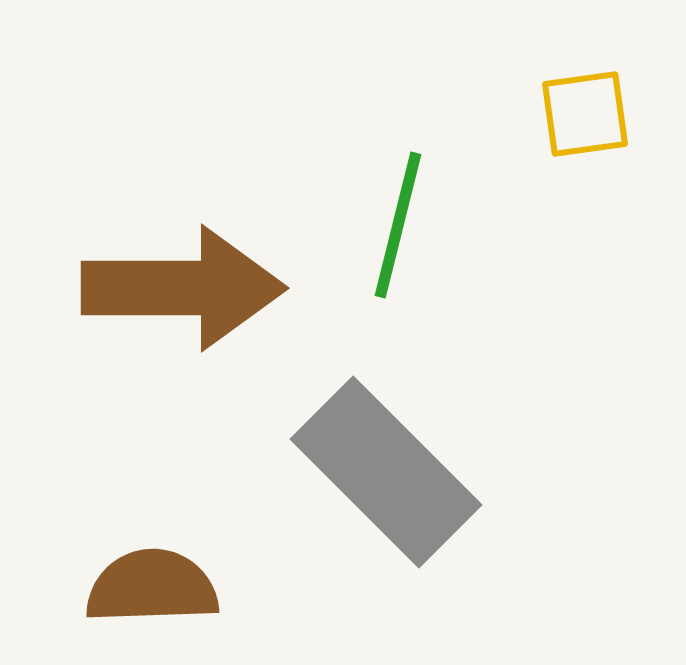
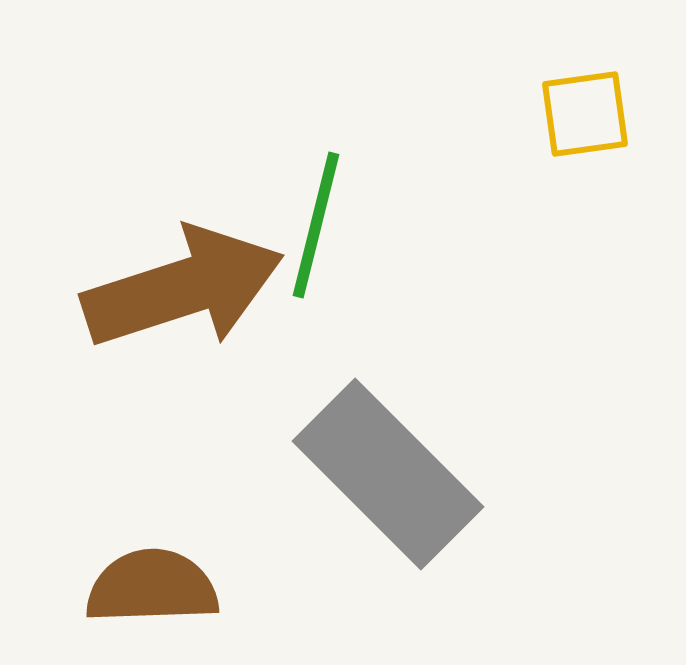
green line: moved 82 px left
brown arrow: rotated 18 degrees counterclockwise
gray rectangle: moved 2 px right, 2 px down
